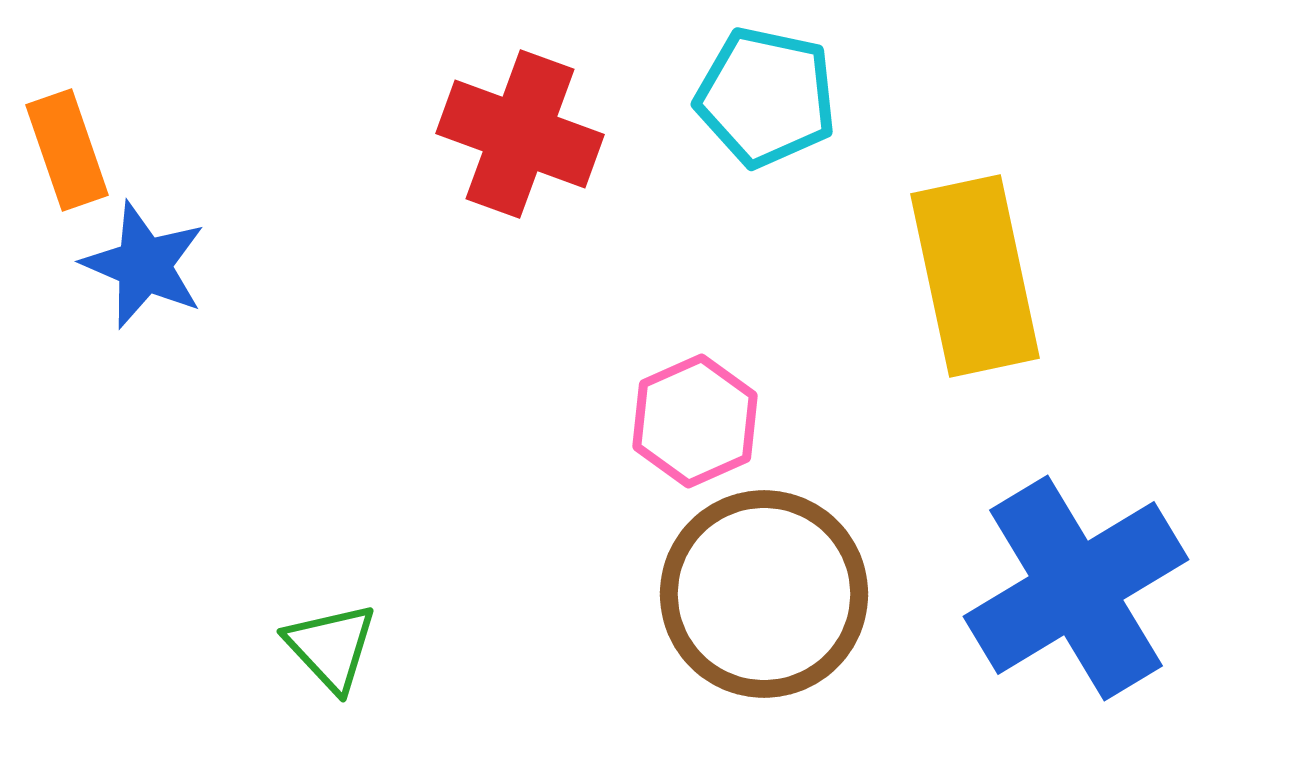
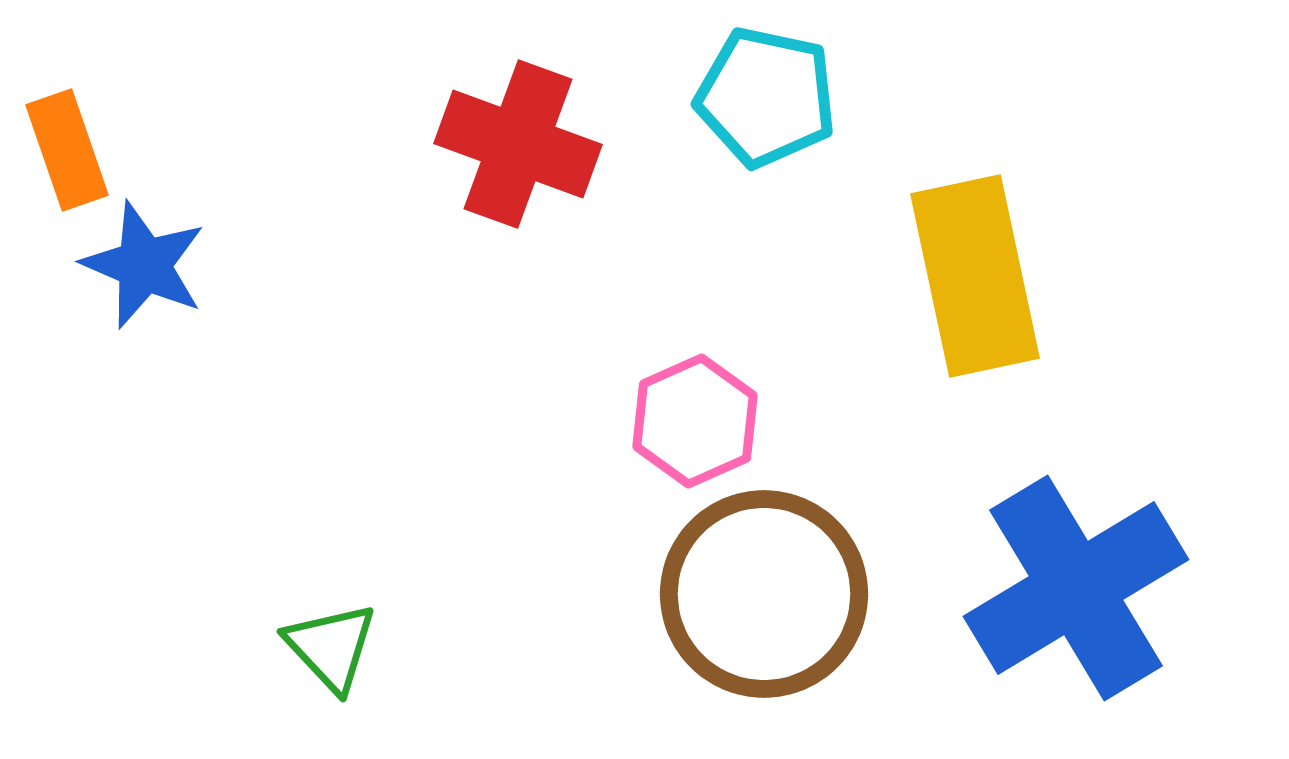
red cross: moved 2 px left, 10 px down
